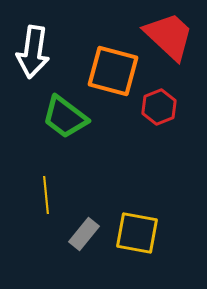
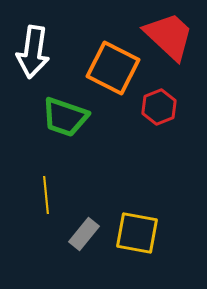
orange square: moved 3 px up; rotated 12 degrees clockwise
green trapezoid: rotated 18 degrees counterclockwise
